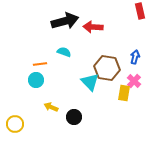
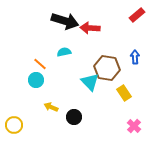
red rectangle: moved 3 px left, 4 px down; rotated 63 degrees clockwise
black arrow: rotated 32 degrees clockwise
red arrow: moved 3 px left, 1 px down
cyan semicircle: rotated 32 degrees counterclockwise
blue arrow: rotated 16 degrees counterclockwise
orange line: rotated 48 degrees clockwise
pink cross: moved 45 px down
yellow rectangle: rotated 42 degrees counterclockwise
yellow circle: moved 1 px left, 1 px down
